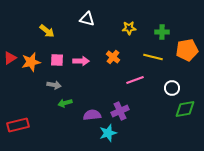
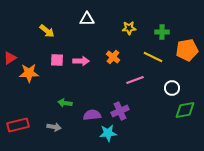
white triangle: rotated 14 degrees counterclockwise
yellow line: rotated 12 degrees clockwise
orange star: moved 2 px left, 11 px down; rotated 12 degrees clockwise
gray arrow: moved 42 px down
green arrow: rotated 24 degrees clockwise
green diamond: moved 1 px down
cyan star: rotated 12 degrees clockwise
